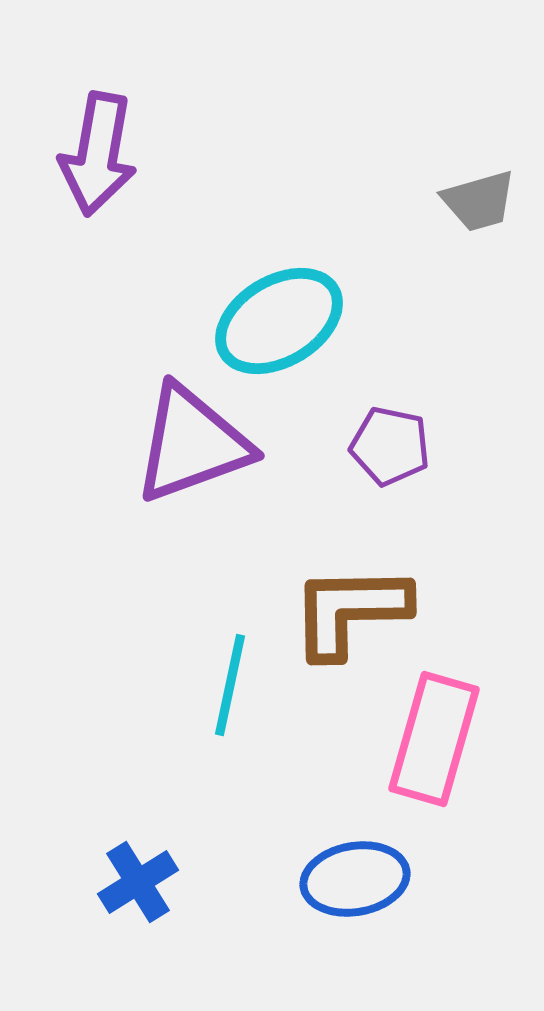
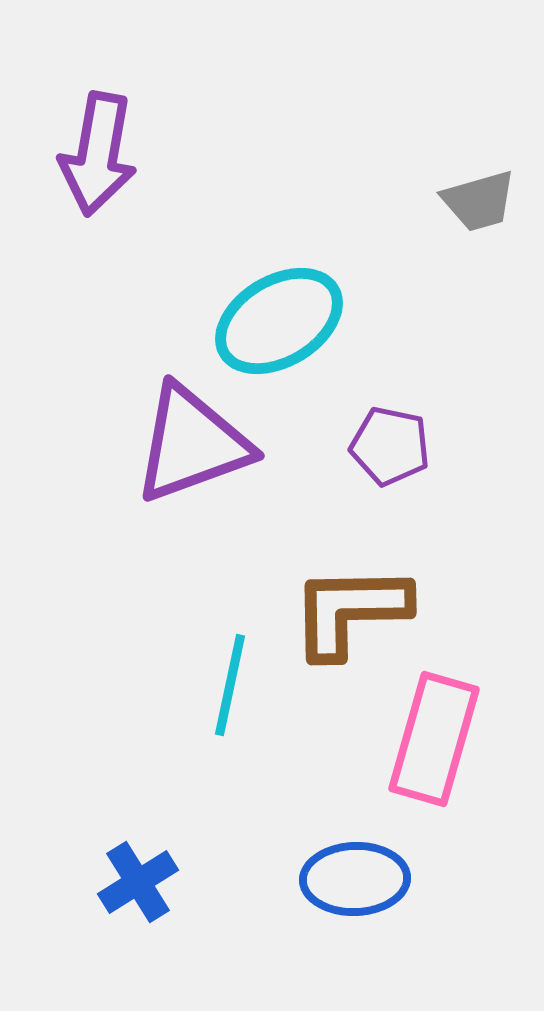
blue ellipse: rotated 8 degrees clockwise
